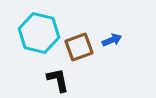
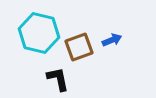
black L-shape: moved 1 px up
